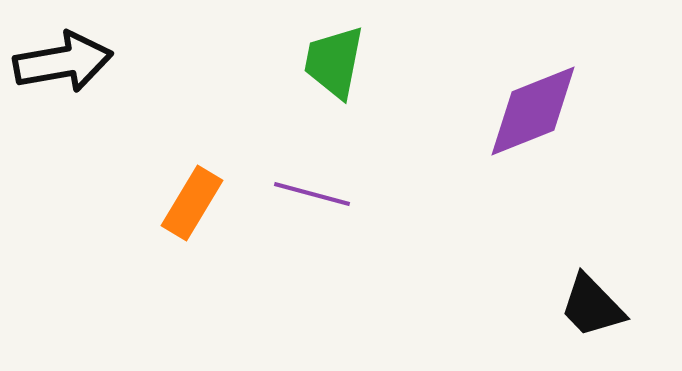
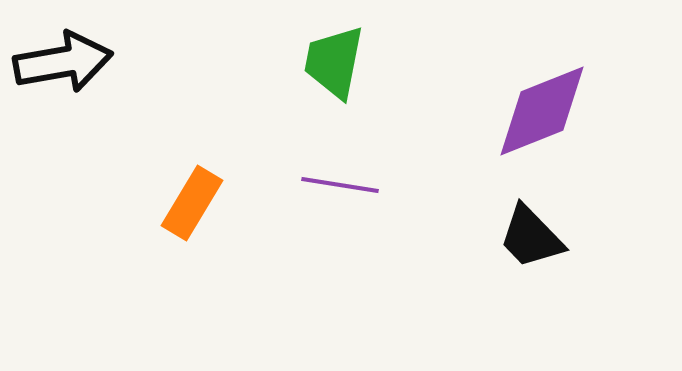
purple diamond: moved 9 px right
purple line: moved 28 px right, 9 px up; rotated 6 degrees counterclockwise
black trapezoid: moved 61 px left, 69 px up
